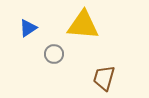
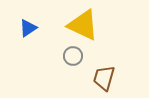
yellow triangle: rotated 20 degrees clockwise
gray circle: moved 19 px right, 2 px down
